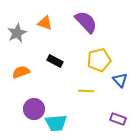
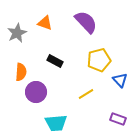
orange semicircle: rotated 114 degrees clockwise
yellow line: moved 3 px down; rotated 35 degrees counterclockwise
purple circle: moved 2 px right, 17 px up
